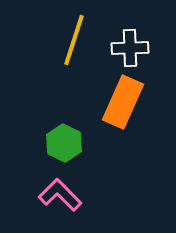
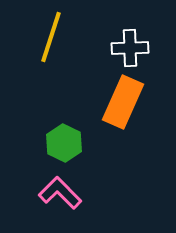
yellow line: moved 23 px left, 3 px up
pink L-shape: moved 2 px up
